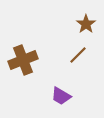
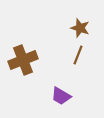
brown star: moved 6 px left, 4 px down; rotated 18 degrees counterclockwise
brown line: rotated 24 degrees counterclockwise
